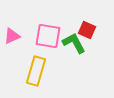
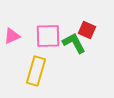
pink square: rotated 12 degrees counterclockwise
